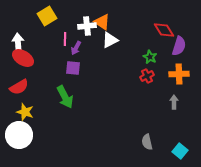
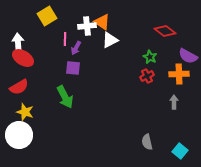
red diamond: moved 1 px right, 1 px down; rotated 20 degrees counterclockwise
purple semicircle: moved 9 px right, 10 px down; rotated 102 degrees clockwise
